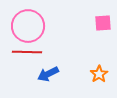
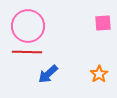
blue arrow: rotated 15 degrees counterclockwise
